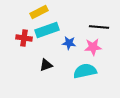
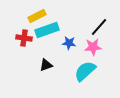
yellow rectangle: moved 2 px left, 4 px down
black line: rotated 54 degrees counterclockwise
cyan semicircle: rotated 30 degrees counterclockwise
